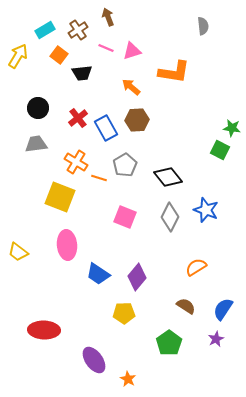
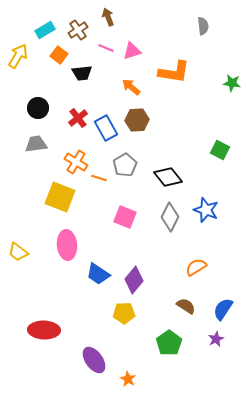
green star: moved 45 px up
purple diamond: moved 3 px left, 3 px down
